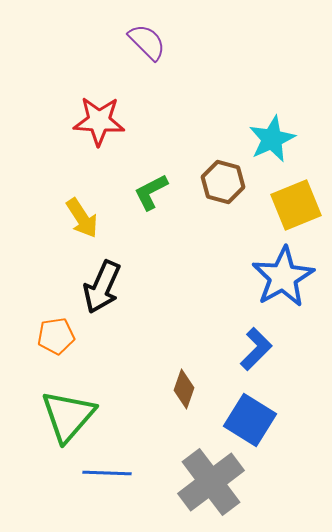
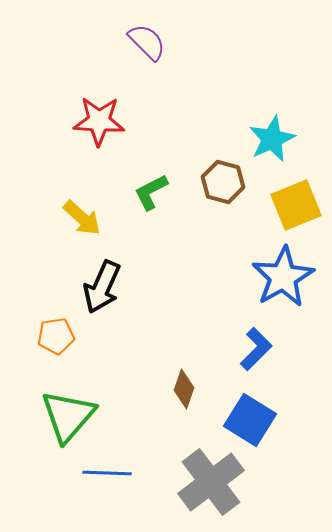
yellow arrow: rotated 15 degrees counterclockwise
